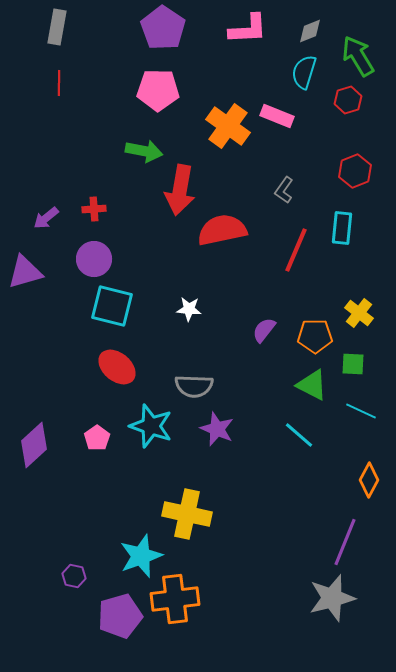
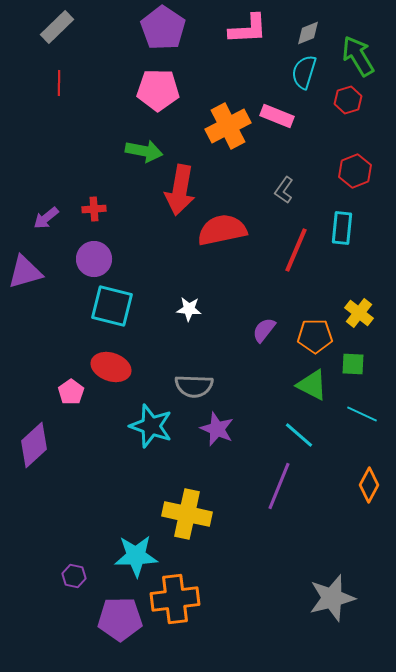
gray rectangle at (57, 27): rotated 36 degrees clockwise
gray diamond at (310, 31): moved 2 px left, 2 px down
orange cross at (228, 126): rotated 27 degrees clockwise
red ellipse at (117, 367): moved 6 px left; rotated 21 degrees counterclockwise
cyan line at (361, 411): moved 1 px right, 3 px down
pink pentagon at (97, 438): moved 26 px left, 46 px up
orange diamond at (369, 480): moved 5 px down
purple line at (345, 542): moved 66 px left, 56 px up
cyan star at (141, 556): moved 5 px left; rotated 18 degrees clockwise
purple pentagon at (120, 616): moved 3 px down; rotated 15 degrees clockwise
